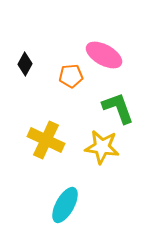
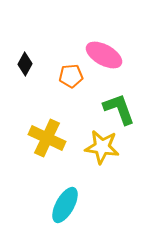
green L-shape: moved 1 px right, 1 px down
yellow cross: moved 1 px right, 2 px up
